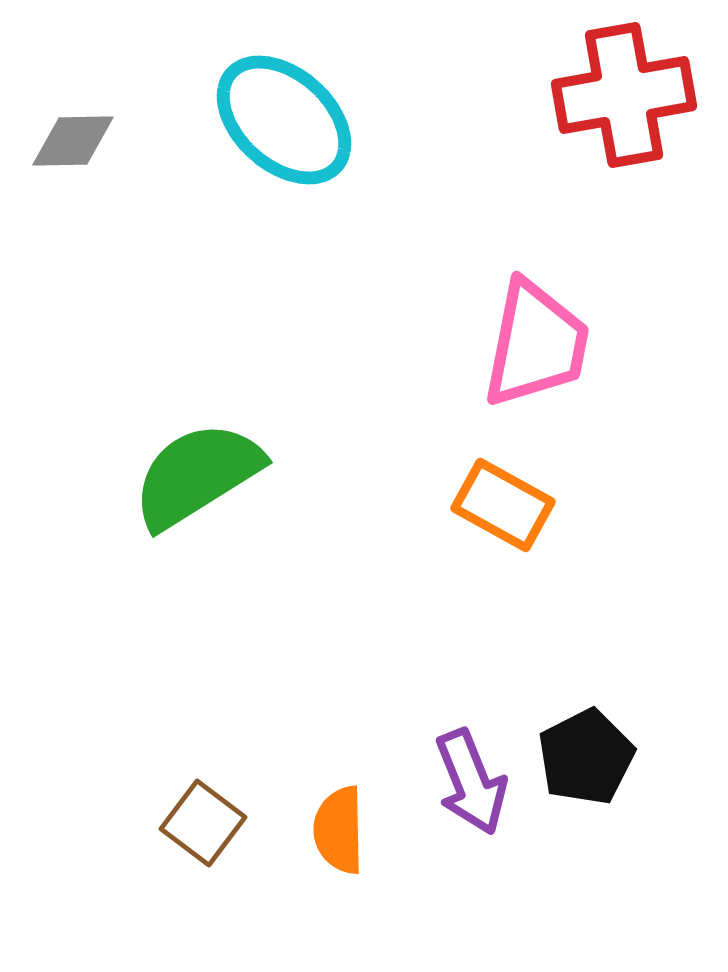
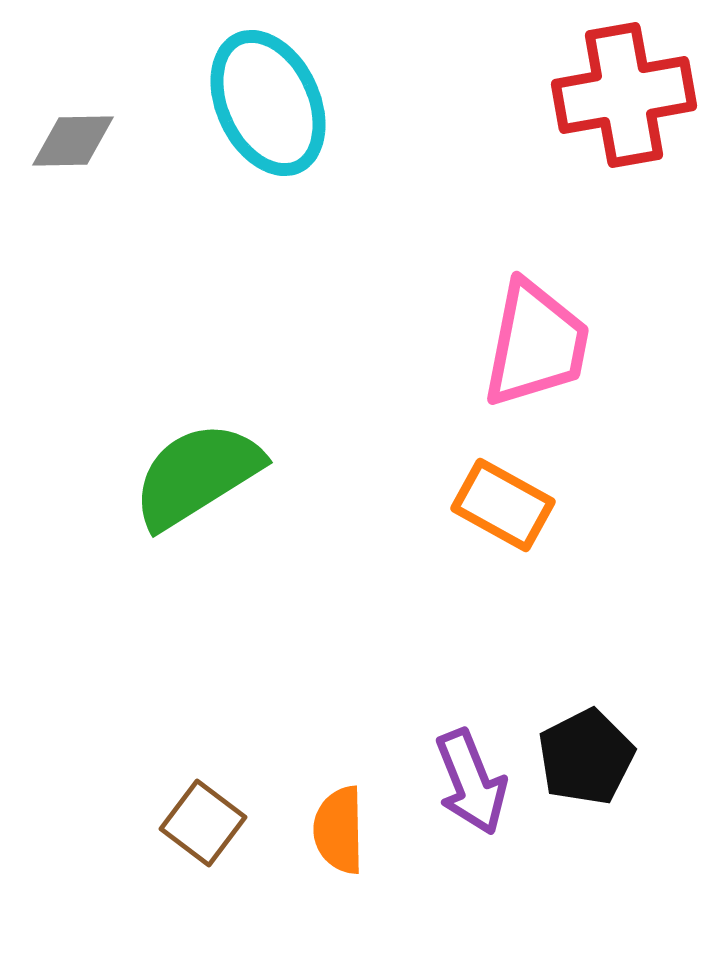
cyan ellipse: moved 16 px left, 17 px up; rotated 23 degrees clockwise
